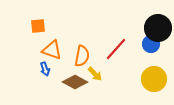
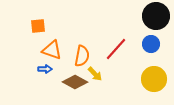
black circle: moved 2 px left, 12 px up
blue arrow: rotated 72 degrees counterclockwise
